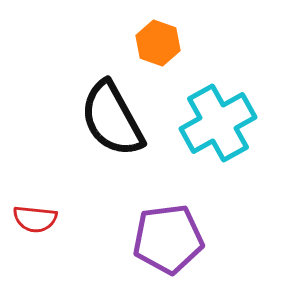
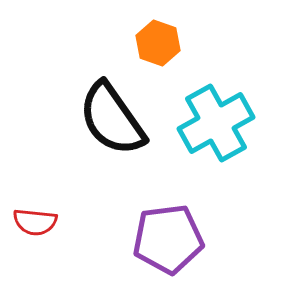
black semicircle: rotated 6 degrees counterclockwise
cyan cross: moved 2 px left
red semicircle: moved 3 px down
